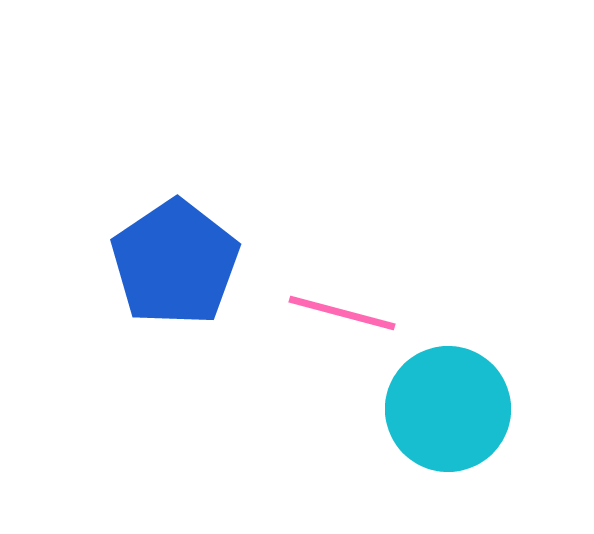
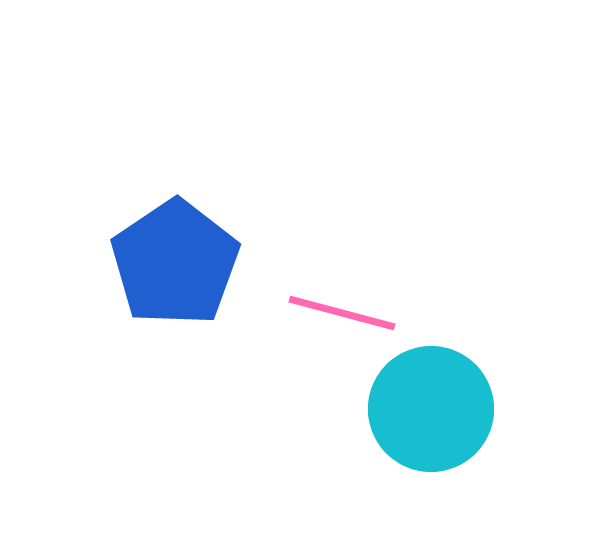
cyan circle: moved 17 px left
